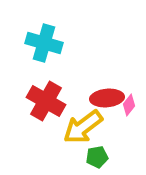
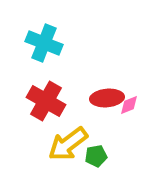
cyan cross: rotated 6 degrees clockwise
pink diamond: rotated 30 degrees clockwise
yellow arrow: moved 15 px left, 17 px down
green pentagon: moved 1 px left, 1 px up
